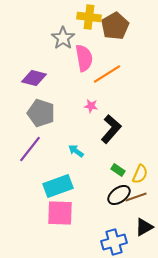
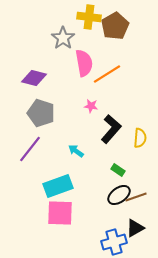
pink semicircle: moved 5 px down
yellow semicircle: moved 36 px up; rotated 18 degrees counterclockwise
black triangle: moved 9 px left, 1 px down
